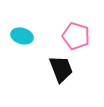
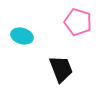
pink pentagon: moved 2 px right, 14 px up
